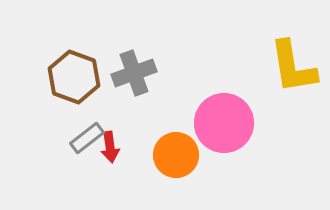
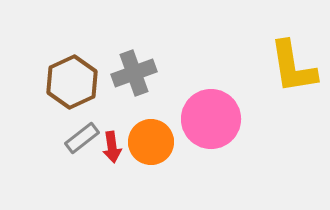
brown hexagon: moved 2 px left, 5 px down; rotated 15 degrees clockwise
pink circle: moved 13 px left, 4 px up
gray rectangle: moved 5 px left
red arrow: moved 2 px right
orange circle: moved 25 px left, 13 px up
